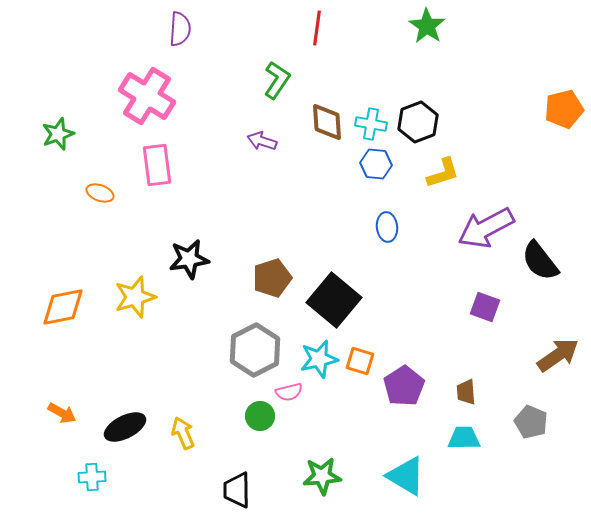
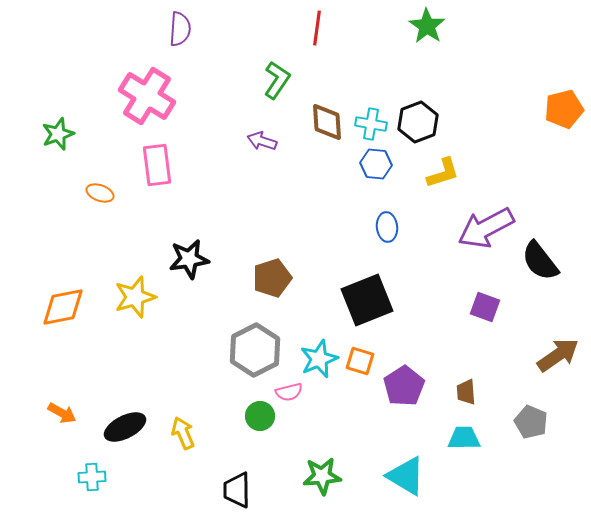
black square at (334, 300): moved 33 px right; rotated 28 degrees clockwise
cyan star at (319, 359): rotated 9 degrees counterclockwise
